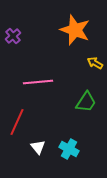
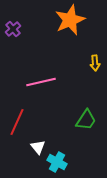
orange star: moved 5 px left, 10 px up; rotated 28 degrees clockwise
purple cross: moved 7 px up
yellow arrow: rotated 126 degrees counterclockwise
pink line: moved 3 px right; rotated 8 degrees counterclockwise
green trapezoid: moved 18 px down
cyan cross: moved 12 px left, 13 px down
